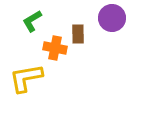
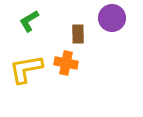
green L-shape: moved 3 px left
orange cross: moved 11 px right, 15 px down
yellow L-shape: moved 9 px up
